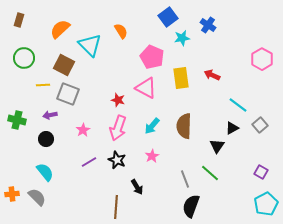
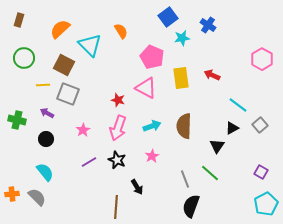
purple arrow at (50, 115): moved 3 px left, 2 px up; rotated 40 degrees clockwise
cyan arrow at (152, 126): rotated 150 degrees counterclockwise
